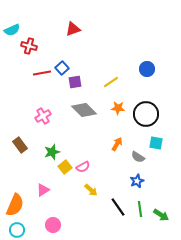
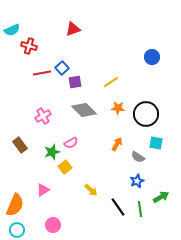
blue circle: moved 5 px right, 12 px up
pink semicircle: moved 12 px left, 24 px up
green arrow: moved 18 px up; rotated 63 degrees counterclockwise
